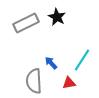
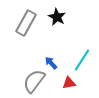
gray rectangle: rotated 35 degrees counterclockwise
gray semicircle: rotated 40 degrees clockwise
